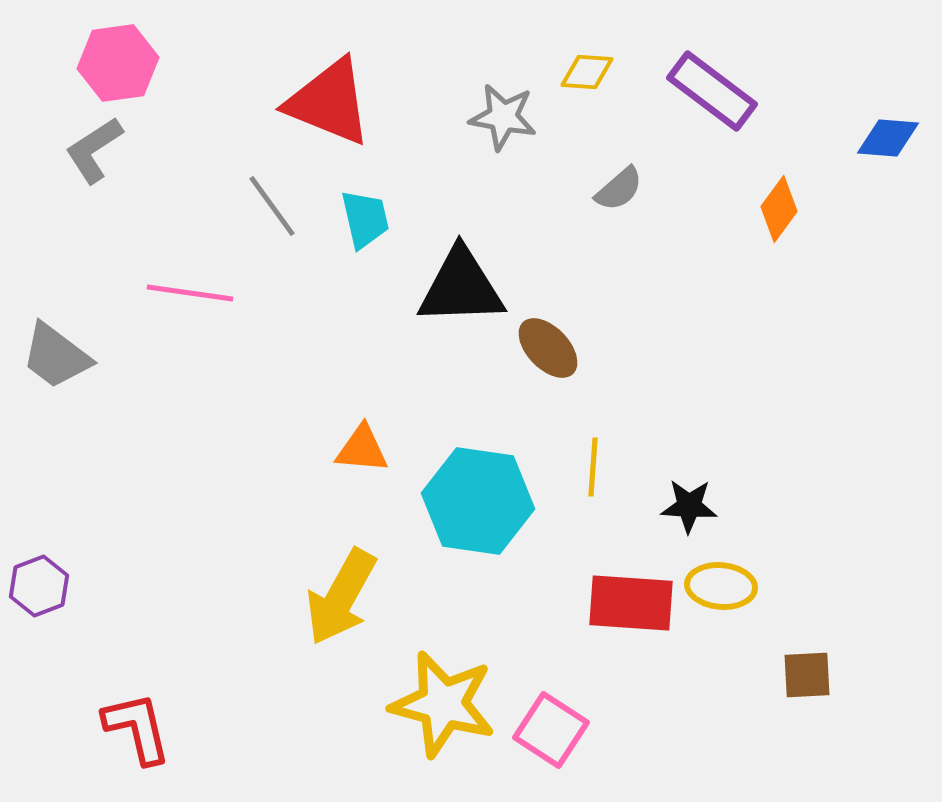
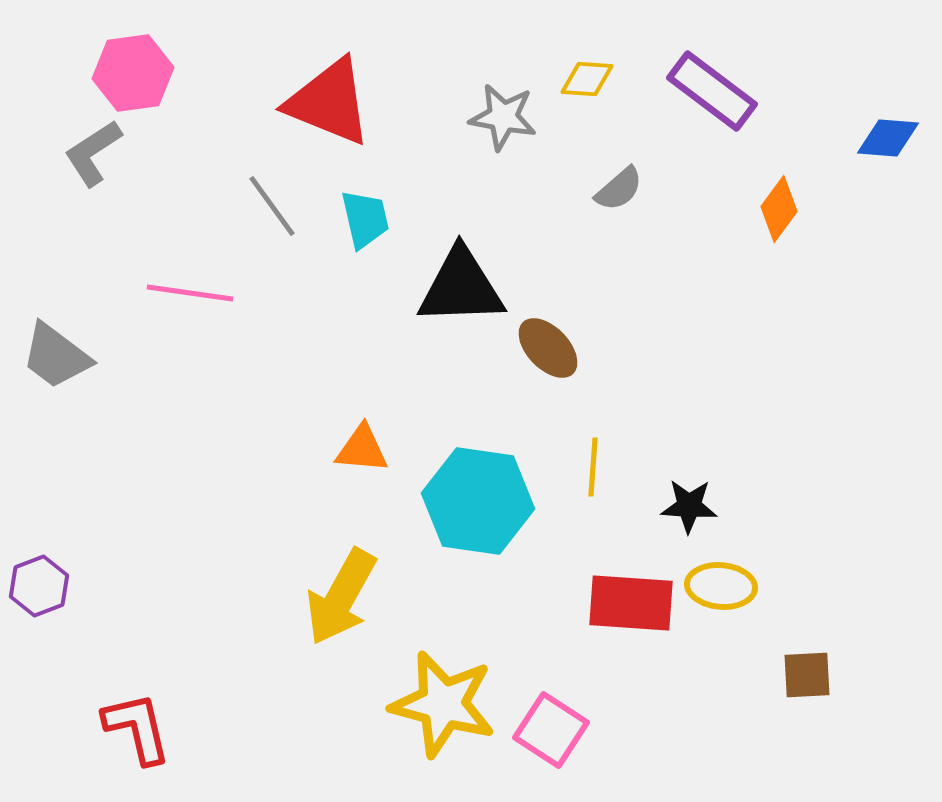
pink hexagon: moved 15 px right, 10 px down
yellow diamond: moved 7 px down
gray L-shape: moved 1 px left, 3 px down
